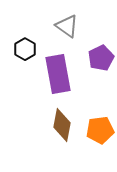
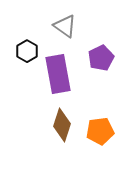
gray triangle: moved 2 px left
black hexagon: moved 2 px right, 2 px down
brown diamond: rotated 8 degrees clockwise
orange pentagon: moved 1 px down
